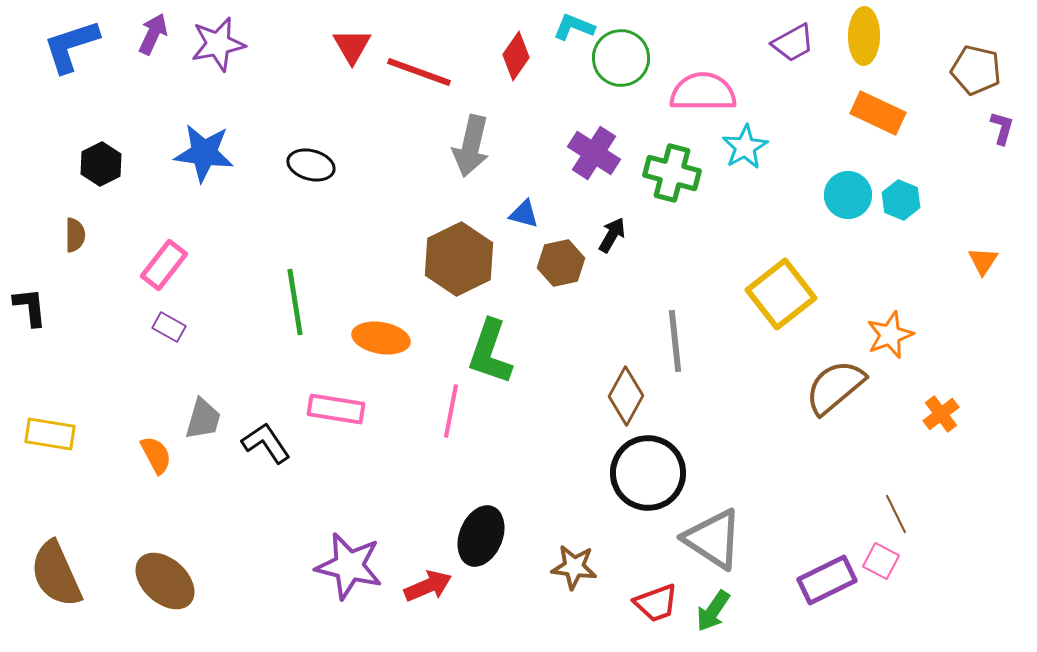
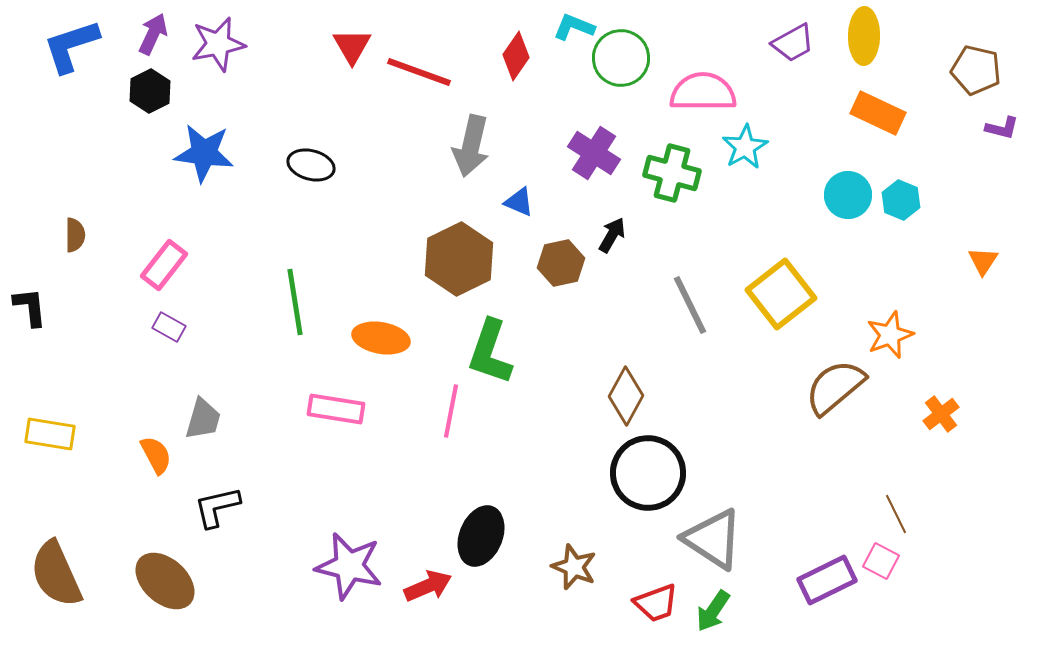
purple L-shape at (1002, 128): rotated 88 degrees clockwise
black hexagon at (101, 164): moved 49 px right, 73 px up
blue triangle at (524, 214): moved 5 px left, 12 px up; rotated 8 degrees clockwise
gray line at (675, 341): moved 15 px right, 36 px up; rotated 20 degrees counterclockwise
black L-shape at (266, 443): moved 49 px left, 64 px down; rotated 69 degrees counterclockwise
brown star at (574, 567): rotated 15 degrees clockwise
